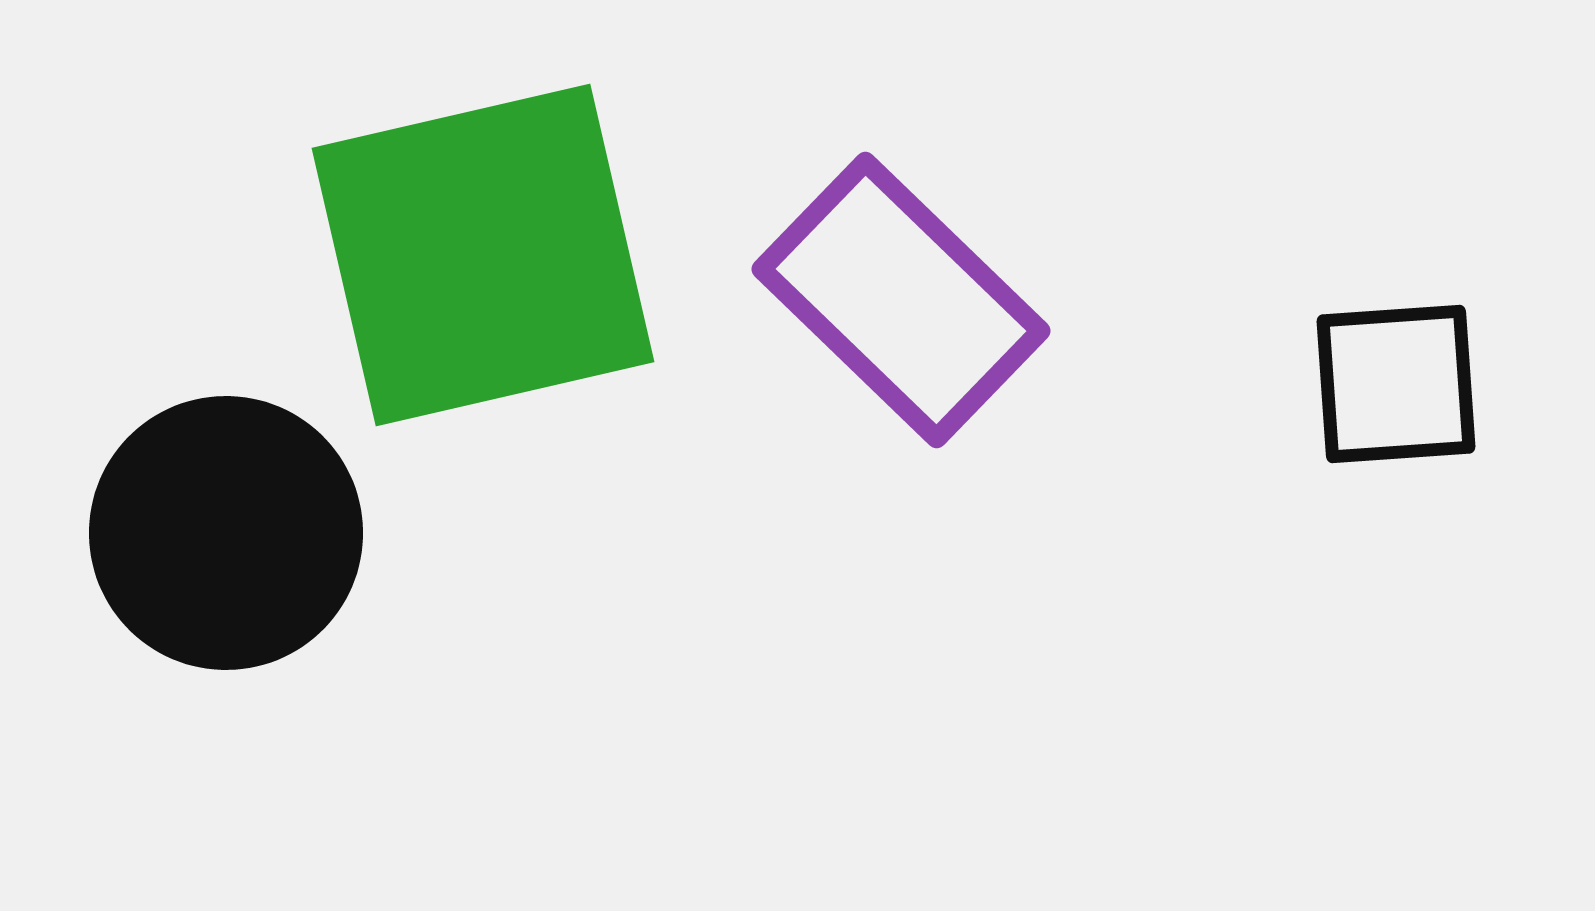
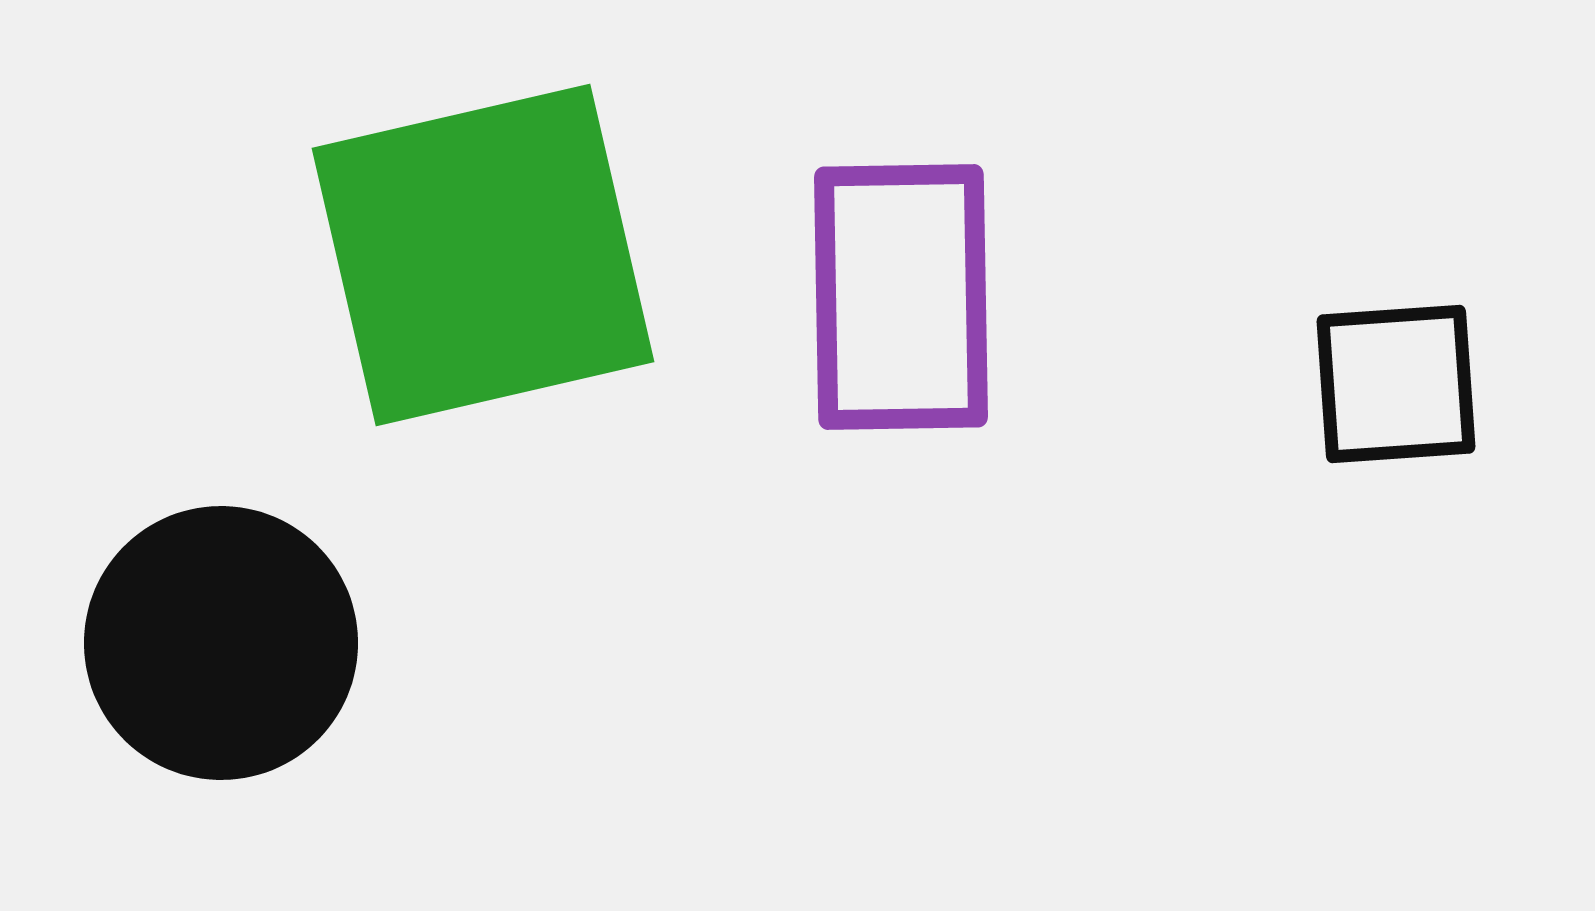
purple rectangle: moved 3 px up; rotated 45 degrees clockwise
black circle: moved 5 px left, 110 px down
